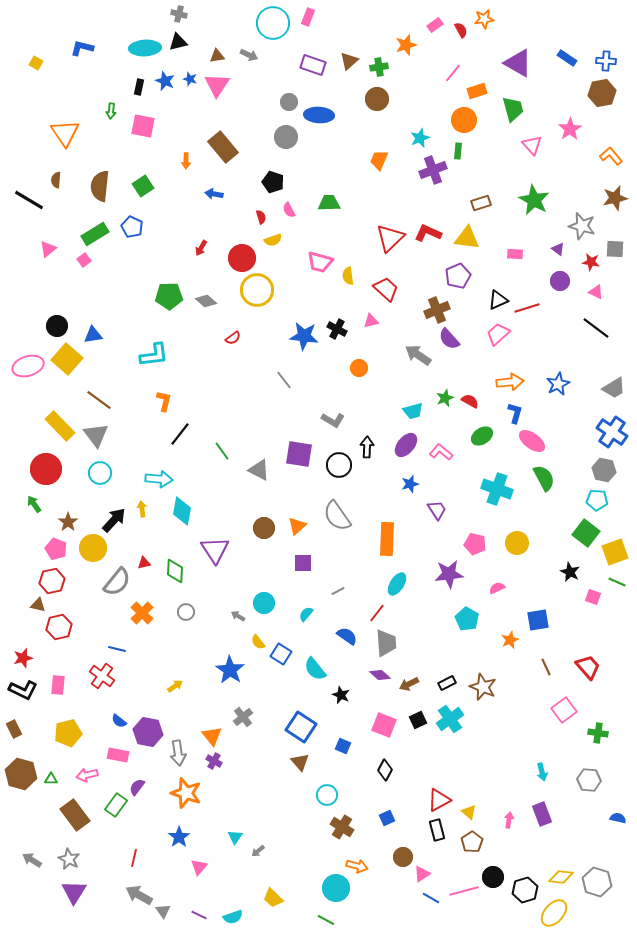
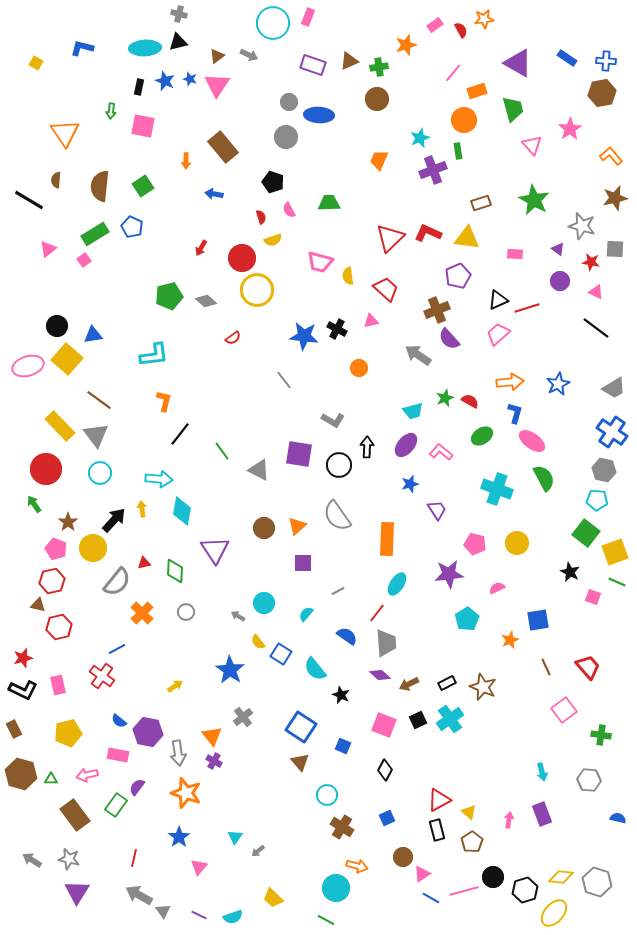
brown triangle at (217, 56): rotated 28 degrees counterclockwise
brown triangle at (349, 61): rotated 18 degrees clockwise
green rectangle at (458, 151): rotated 14 degrees counterclockwise
green pentagon at (169, 296): rotated 12 degrees counterclockwise
cyan pentagon at (467, 619): rotated 10 degrees clockwise
blue line at (117, 649): rotated 42 degrees counterclockwise
pink rectangle at (58, 685): rotated 18 degrees counterclockwise
green cross at (598, 733): moved 3 px right, 2 px down
gray star at (69, 859): rotated 15 degrees counterclockwise
purple triangle at (74, 892): moved 3 px right
